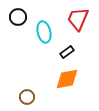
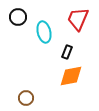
black rectangle: rotated 32 degrees counterclockwise
orange diamond: moved 4 px right, 3 px up
brown circle: moved 1 px left, 1 px down
